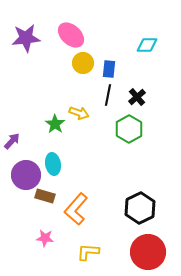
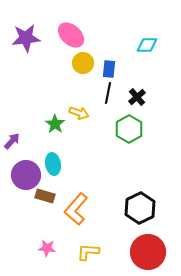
black line: moved 2 px up
pink star: moved 2 px right, 10 px down
